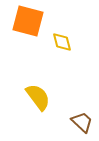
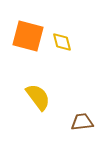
orange square: moved 15 px down
brown trapezoid: rotated 50 degrees counterclockwise
